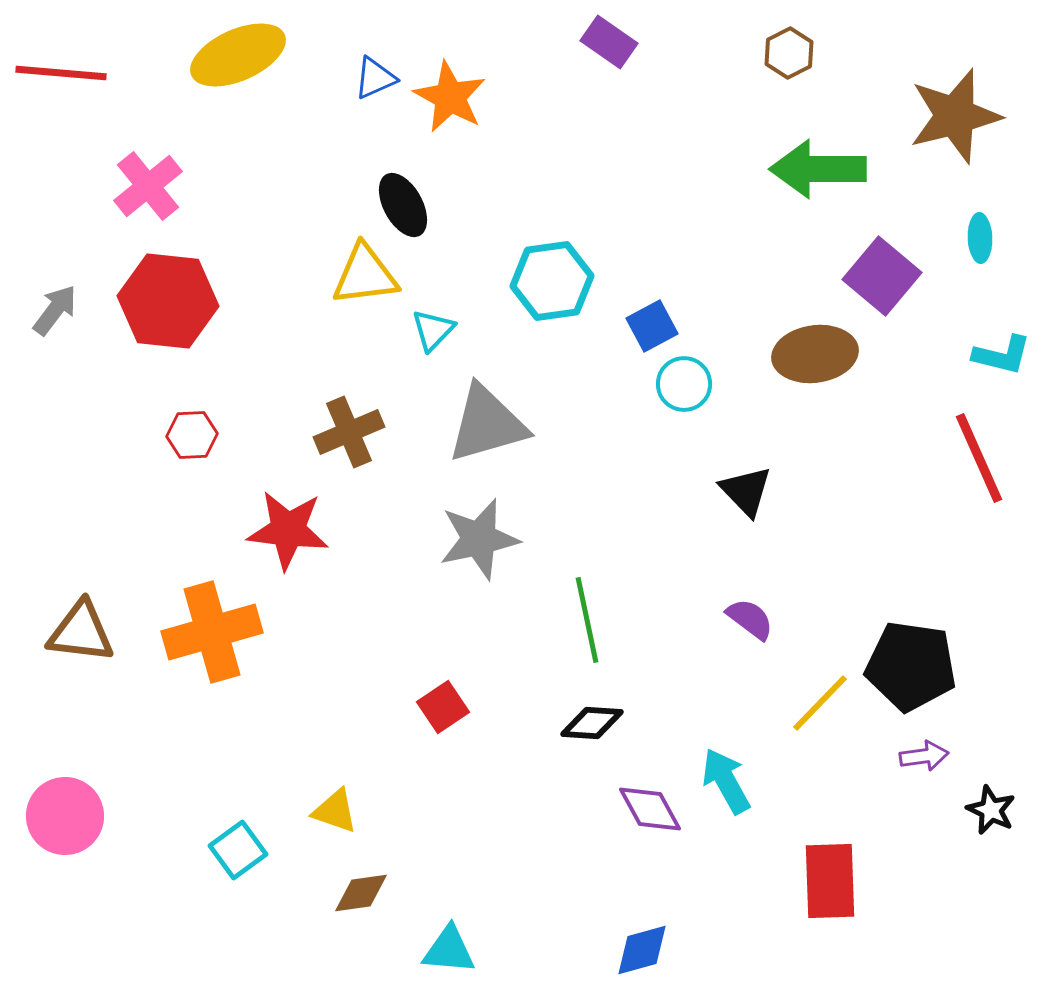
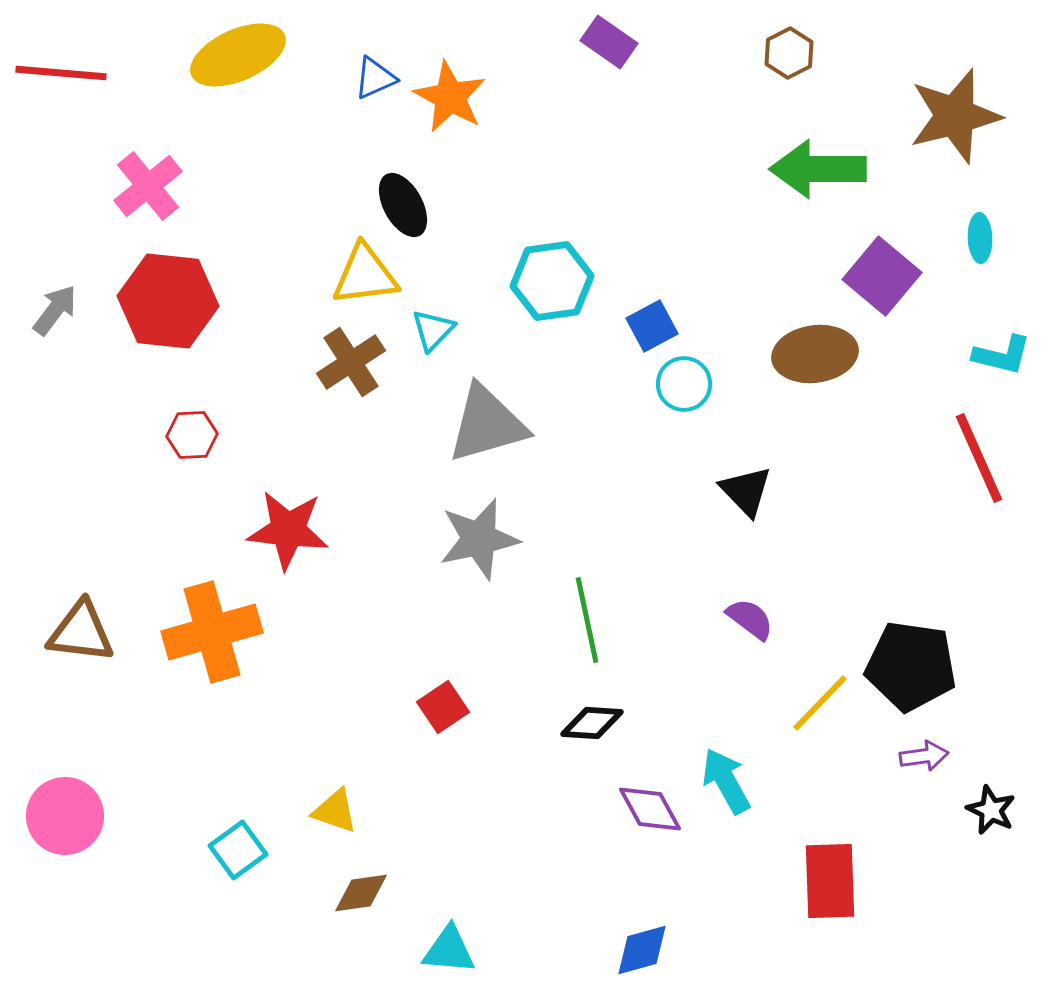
brown cross at (349, 432): moved 2 px right, 70 px up; rotated 10 degrees counterclockwise
